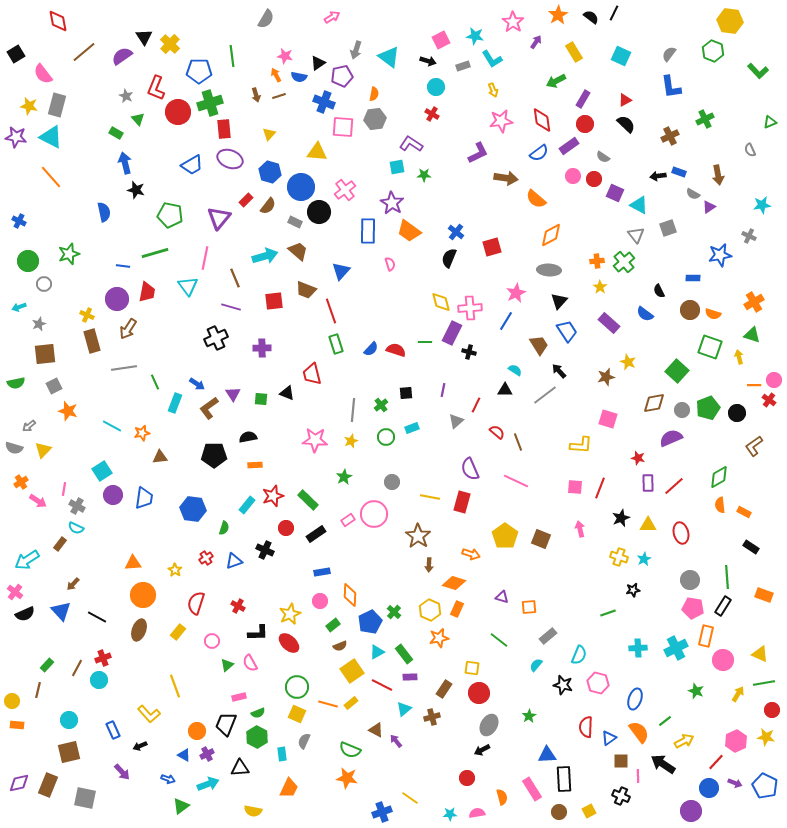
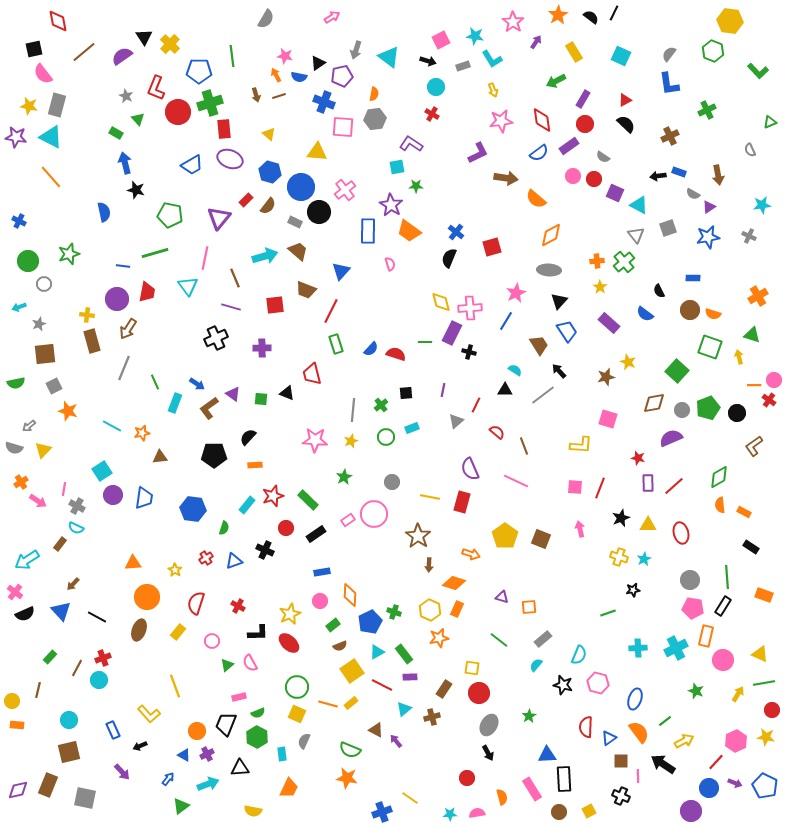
black square at (16, 54): moved 18 px right, 5 px up; rotated 18 degrees clockwise
blue L-shape at (671, 87): moved 2 px left, 3 px up
green cross at (705, 119): moved 2 px right, 9 px up
yellow triangle at (269, 134): rotated 32 degrees counterclockwise
green star at (424, 175): moved 8 px left, 11 px down
purple star at (392, 203): moved 1 px left, 2 px down
blue star at (720, 255): moved 12 px left, 18 px up
red square at (274, 301): moved 1 px right, 4 px down
orange cross at (754, 302): moved 4 px right, 6 px up
red line at (331, 311): rotated 45 degrees clockwise
yellow cross at (87, 315): rotated 16 degrees counterclockwise
red semicircle at (396, 350): moved 4 px down
gray line at (124, 368): rotated 60 degrees counterclockwise
purple triangle at (233, 394): rotated 21 degrees counterclockwise
gray line at (545, 395): moved 2 px left
black semicircle at (248, 437): rotated 36 degrees counterclockwise
brown line at (518, 442): moved 6 px right, 4 px down
orange circle at (143, 595): moved 4 px right, 2 px down
green cross at (394, 612): rotated 24 degrees counterclockwise
gray rectangle at (548, 636): moved 5 px left, 3 px down
green rectangle at (47, 665): moved 3 px right, 8 px up
black arrow at (482, 750): moved 6 px right, 3 px down; rotated 91 degrees counterclockwise
blue arrow at (168, 779): rotated 72 degrees counterclockwise
purple diamond at (19, 783): moved 1 px left, 7 px down
